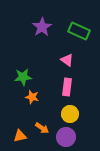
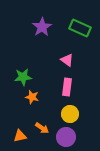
green rectangle: moved 1 px right, 3 px up
